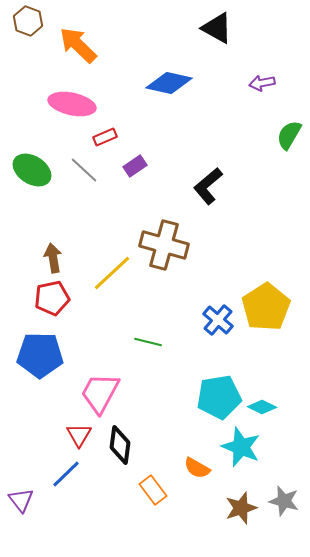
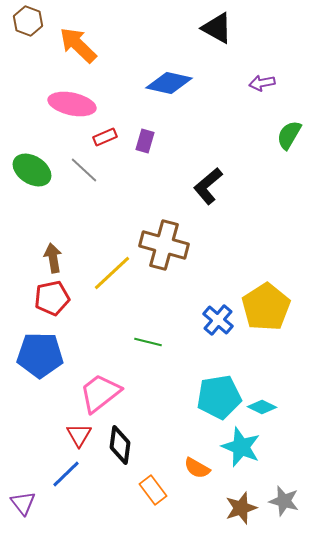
purple rectangle: moved 10 px right, 25 px up; rotated 40 degrees counterclockwise
pink trapezoid: rotated 24 degrees clockwise
purple triangle: moved 2 px right, 3 px down
